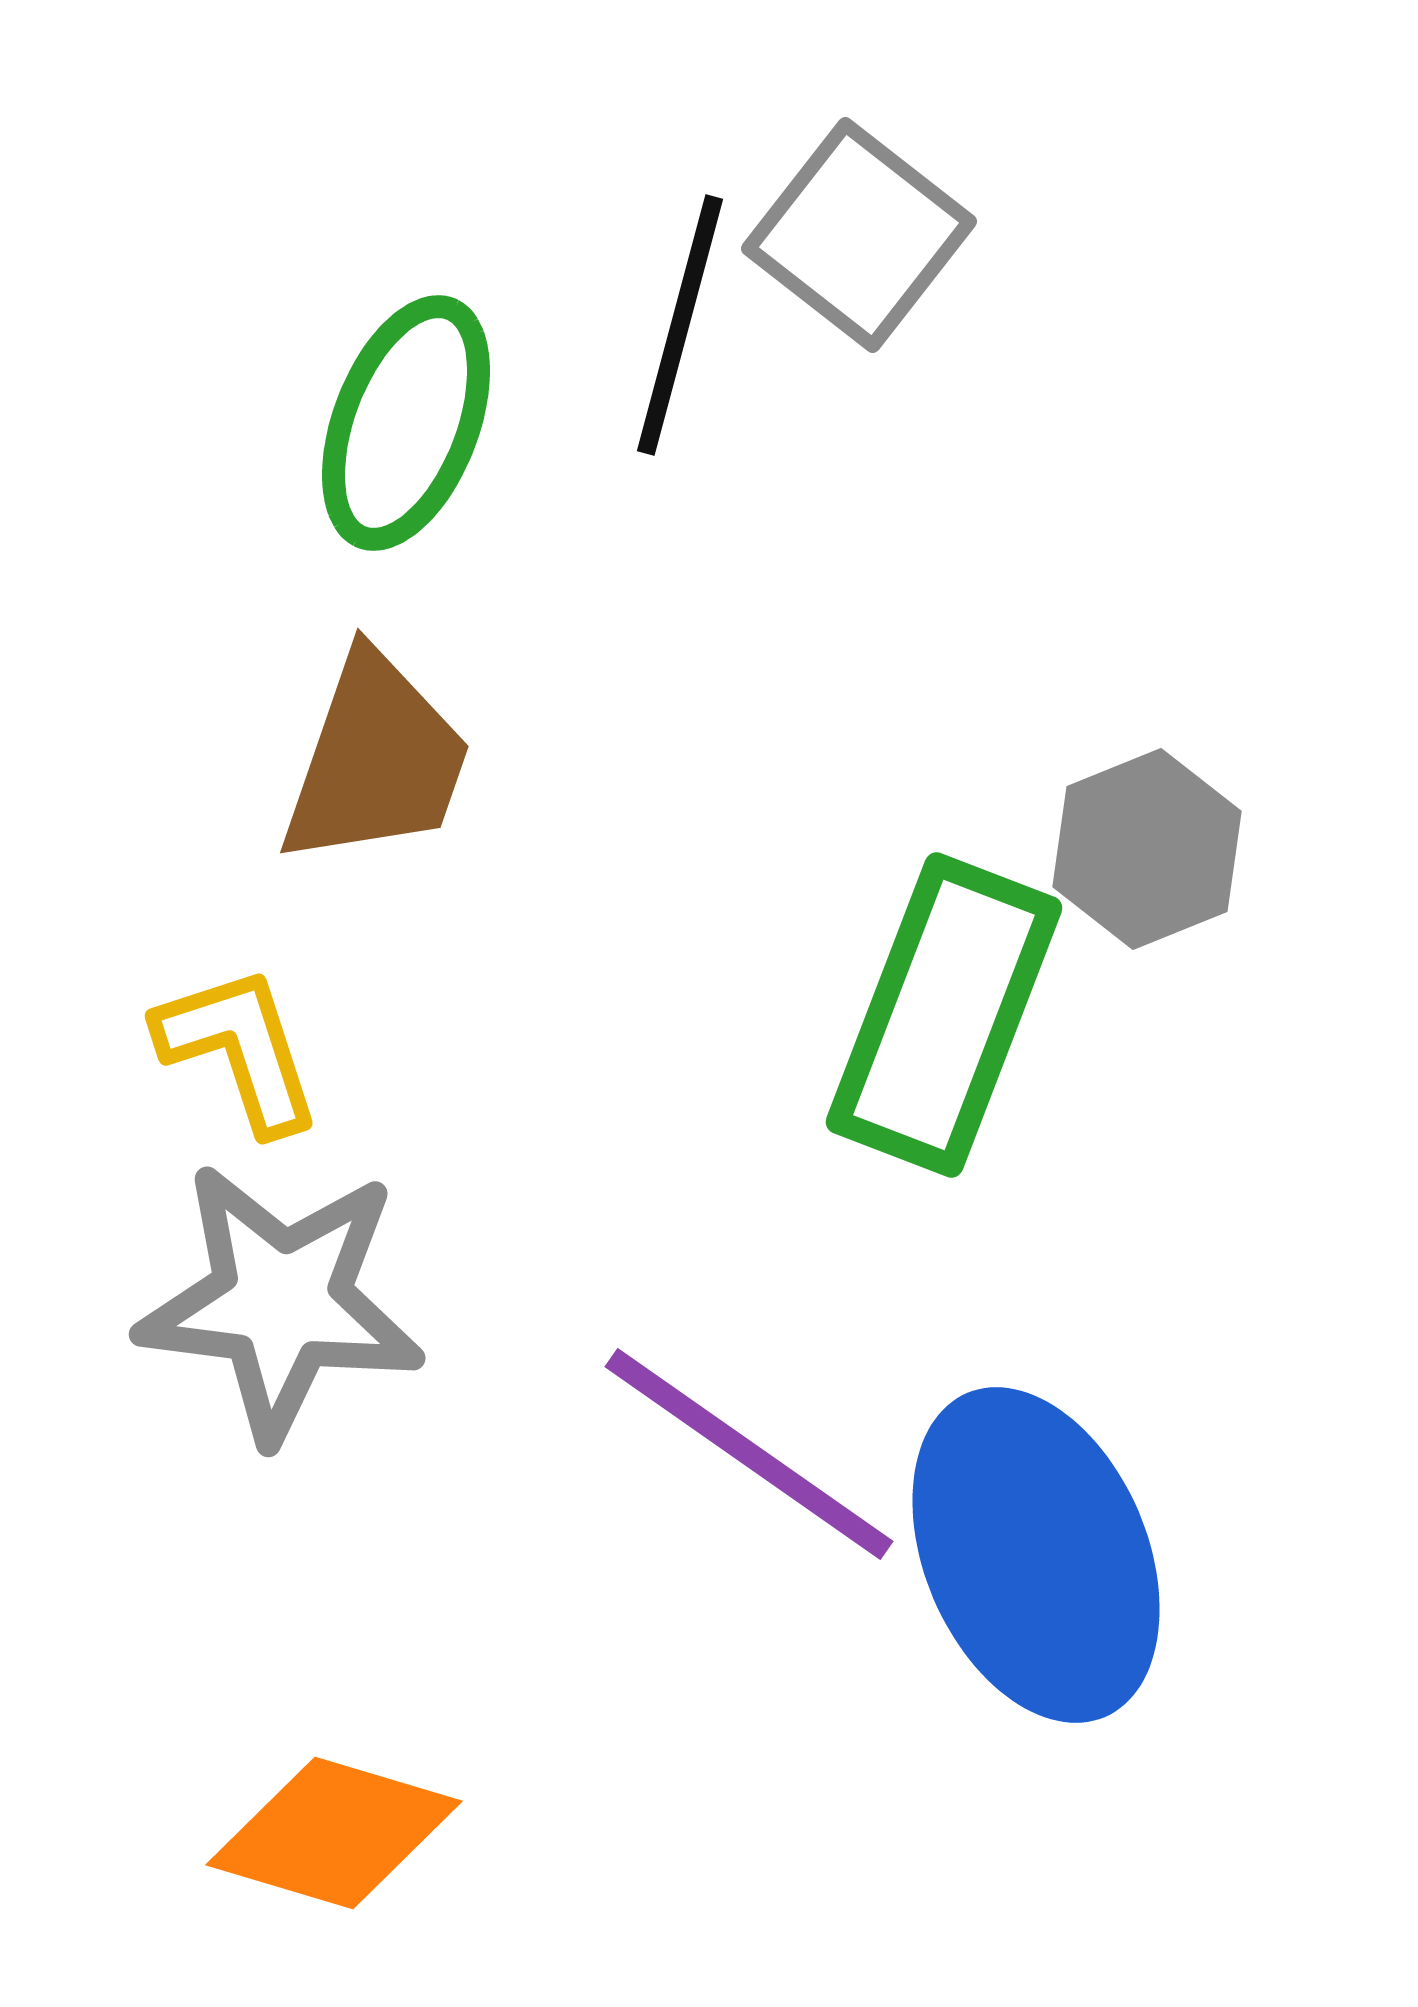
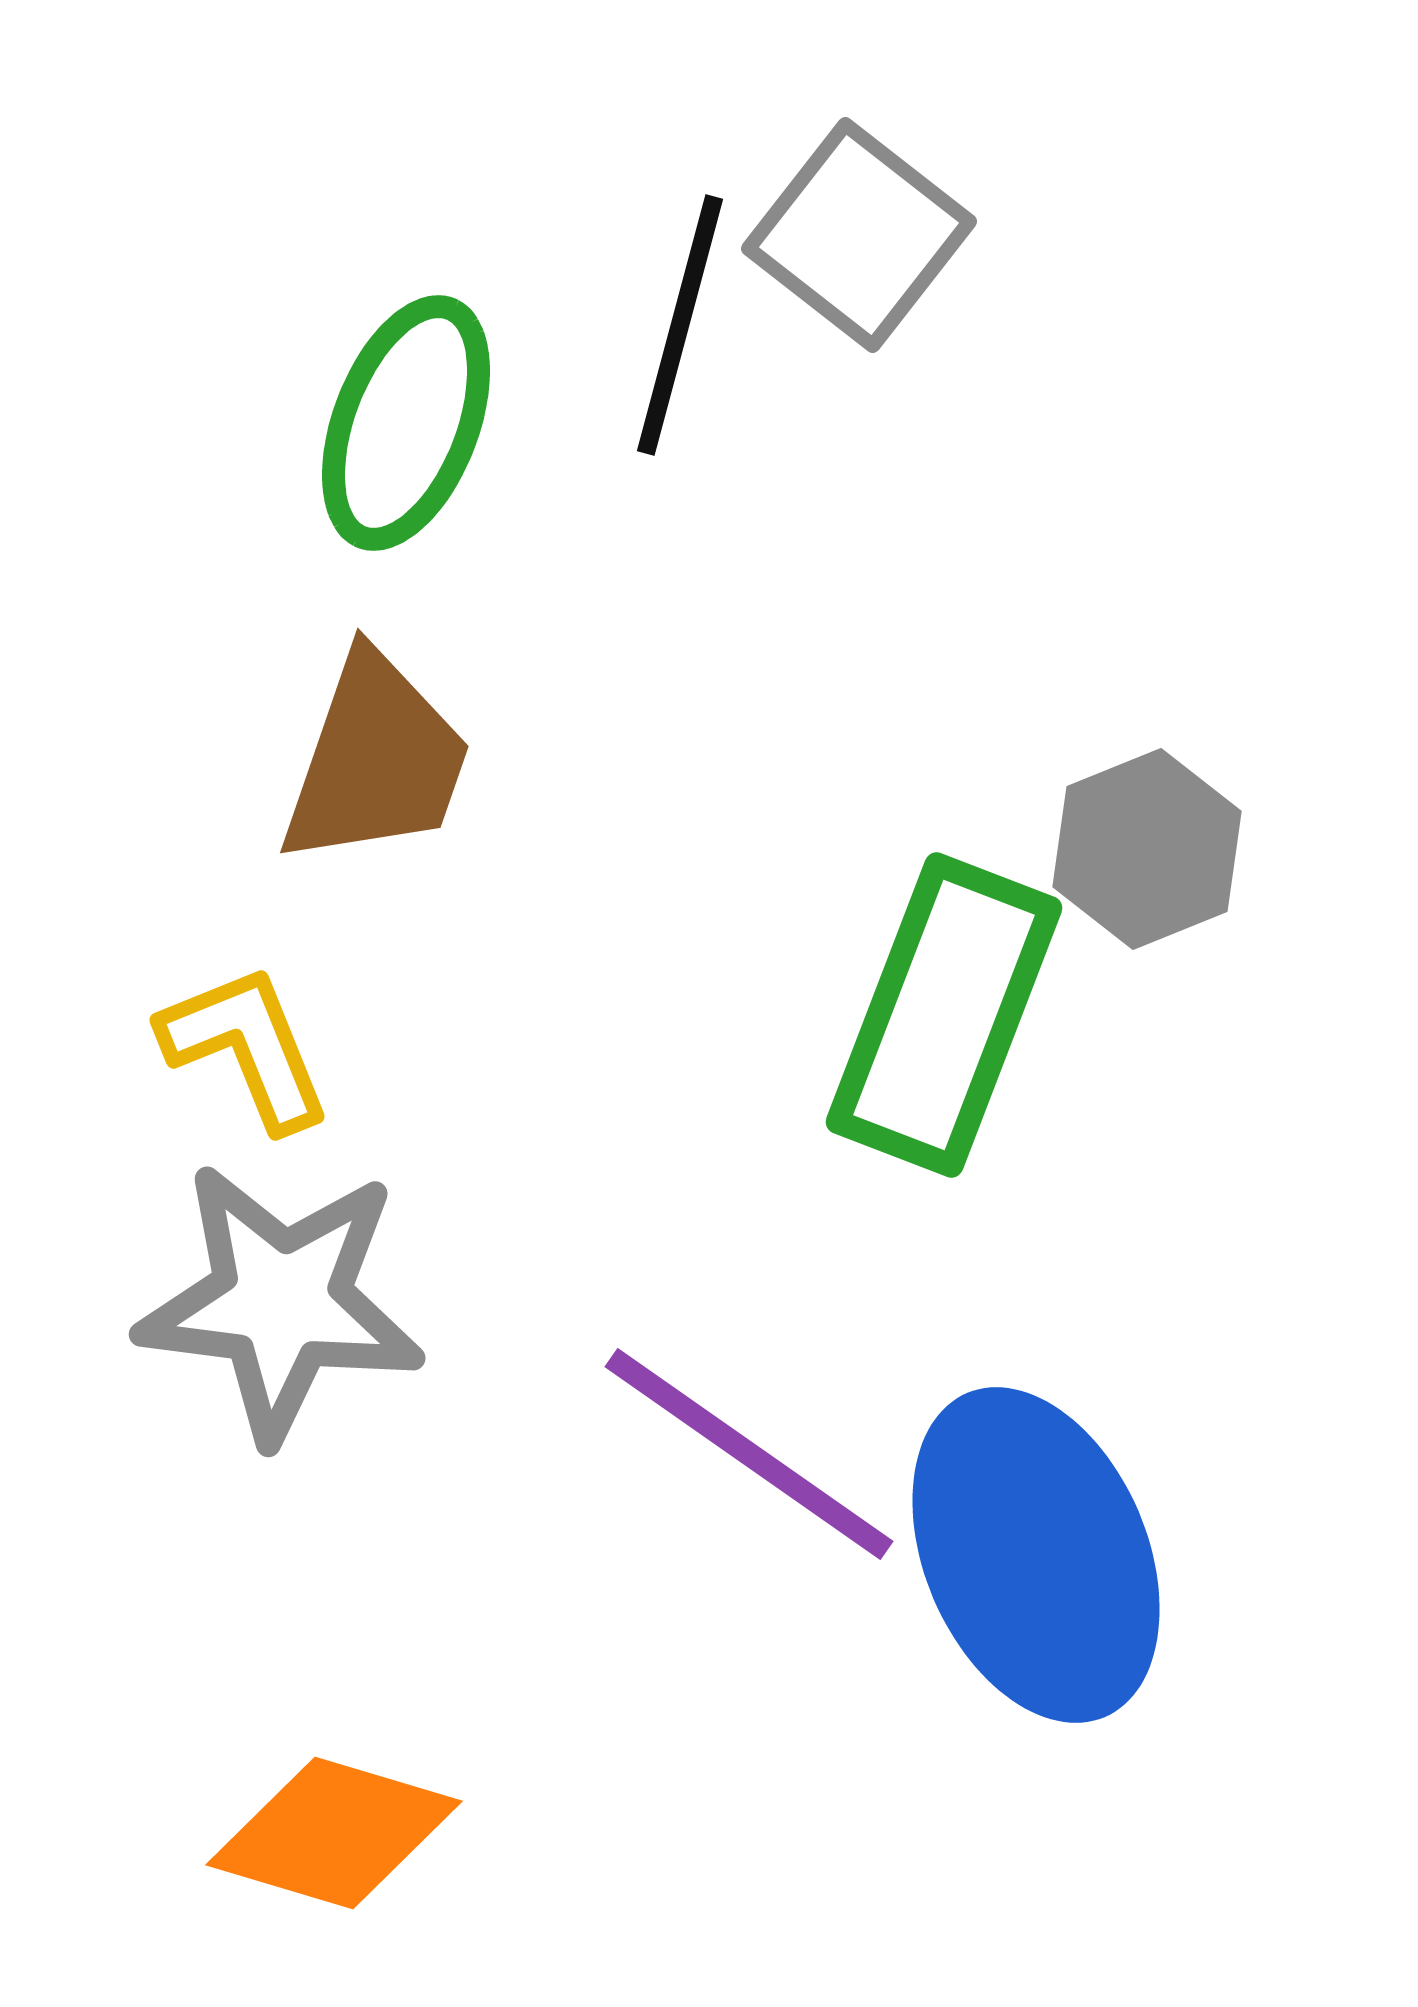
yellow L-shape: moved 7 px right, 2 px up; rotated 4 degrees counterclockwise
